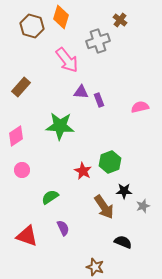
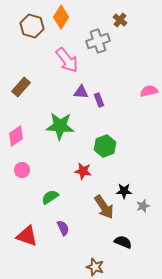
orange diamond: rotated 15 degrees clockwise
pink semicircle: moved 9 px right, 16 px up
green hexagon: moved 5 px left, 16 px up
red star: rotated 18 degrees counterclockwise
